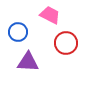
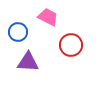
pink trapezoid: moved 2 px left, 2 px down
red circle: moved 5 px right, 2 px down
